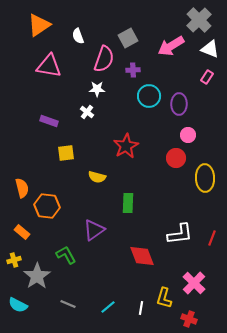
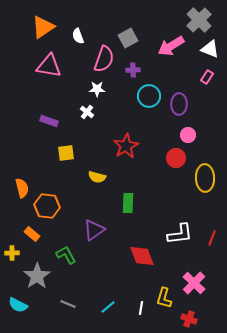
orange triangle: moved 4 px right, 2 px down
orange rectangle: moved 10 px right, 2 px down
yellow cross: moved 2 px left, 7 px up; rotated 16 degrees clockwise
